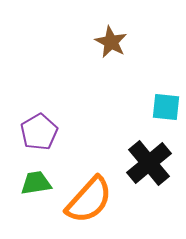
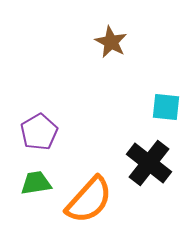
black cross: rotated 12 degrees counterclockwise
